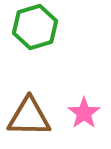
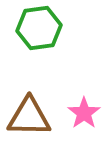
green hexagon: moved 4 px right, 1 px down; rotated 9 degrees clockwise
